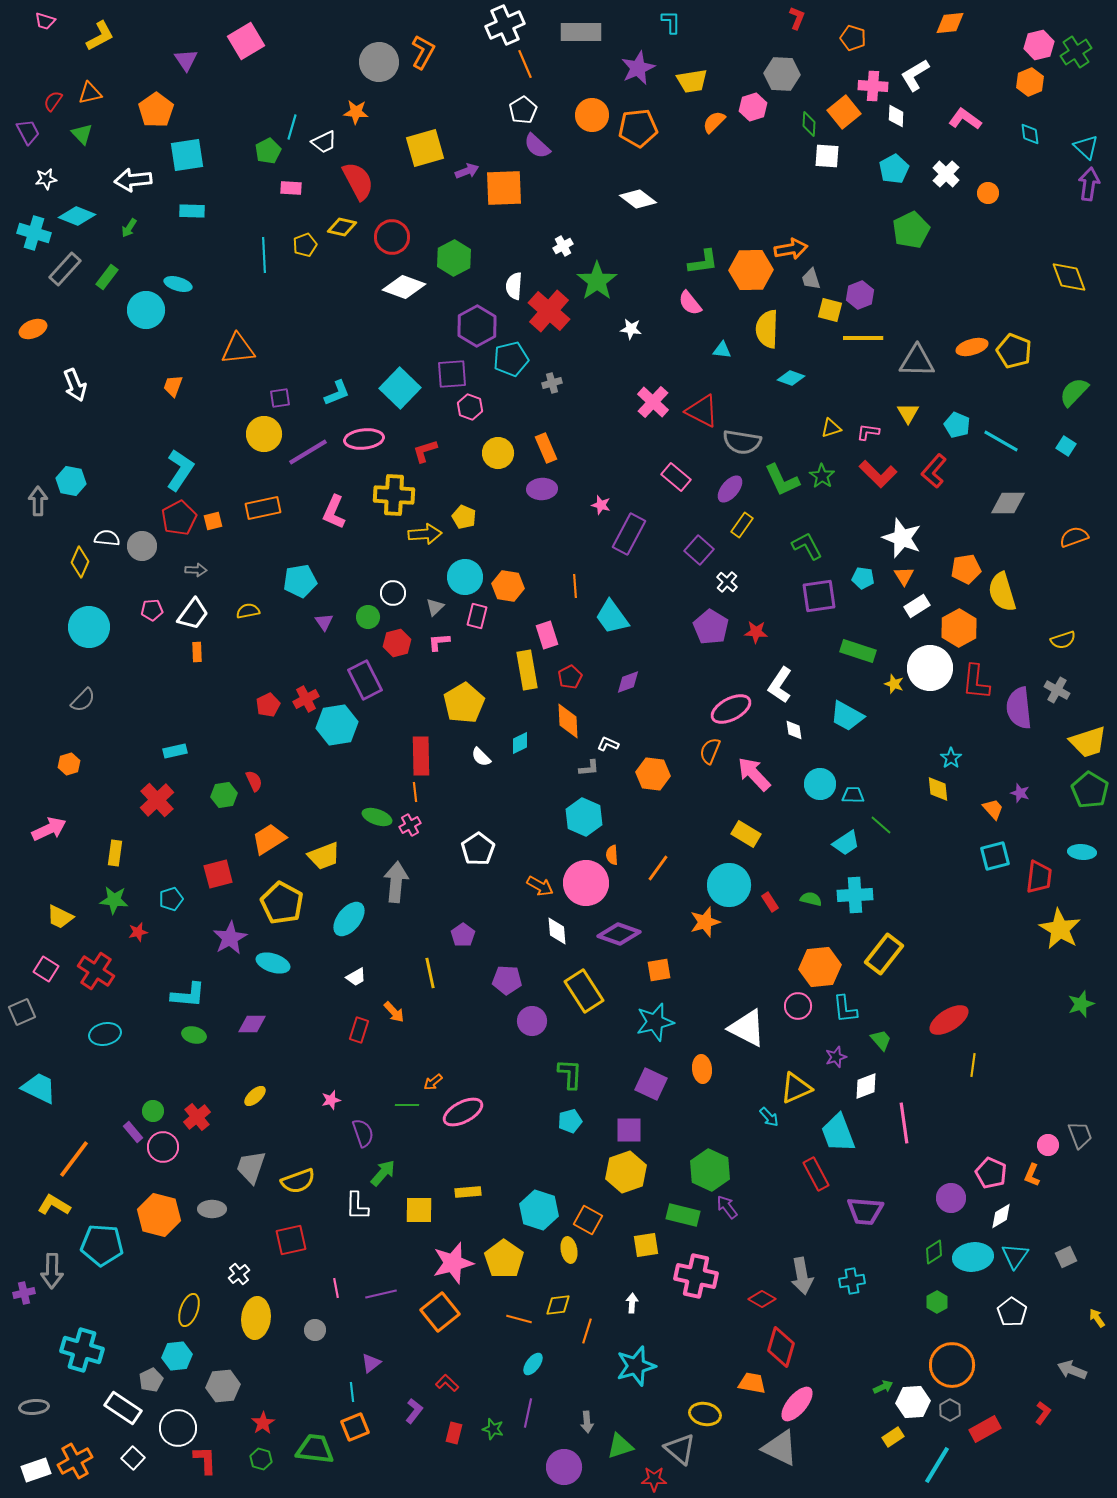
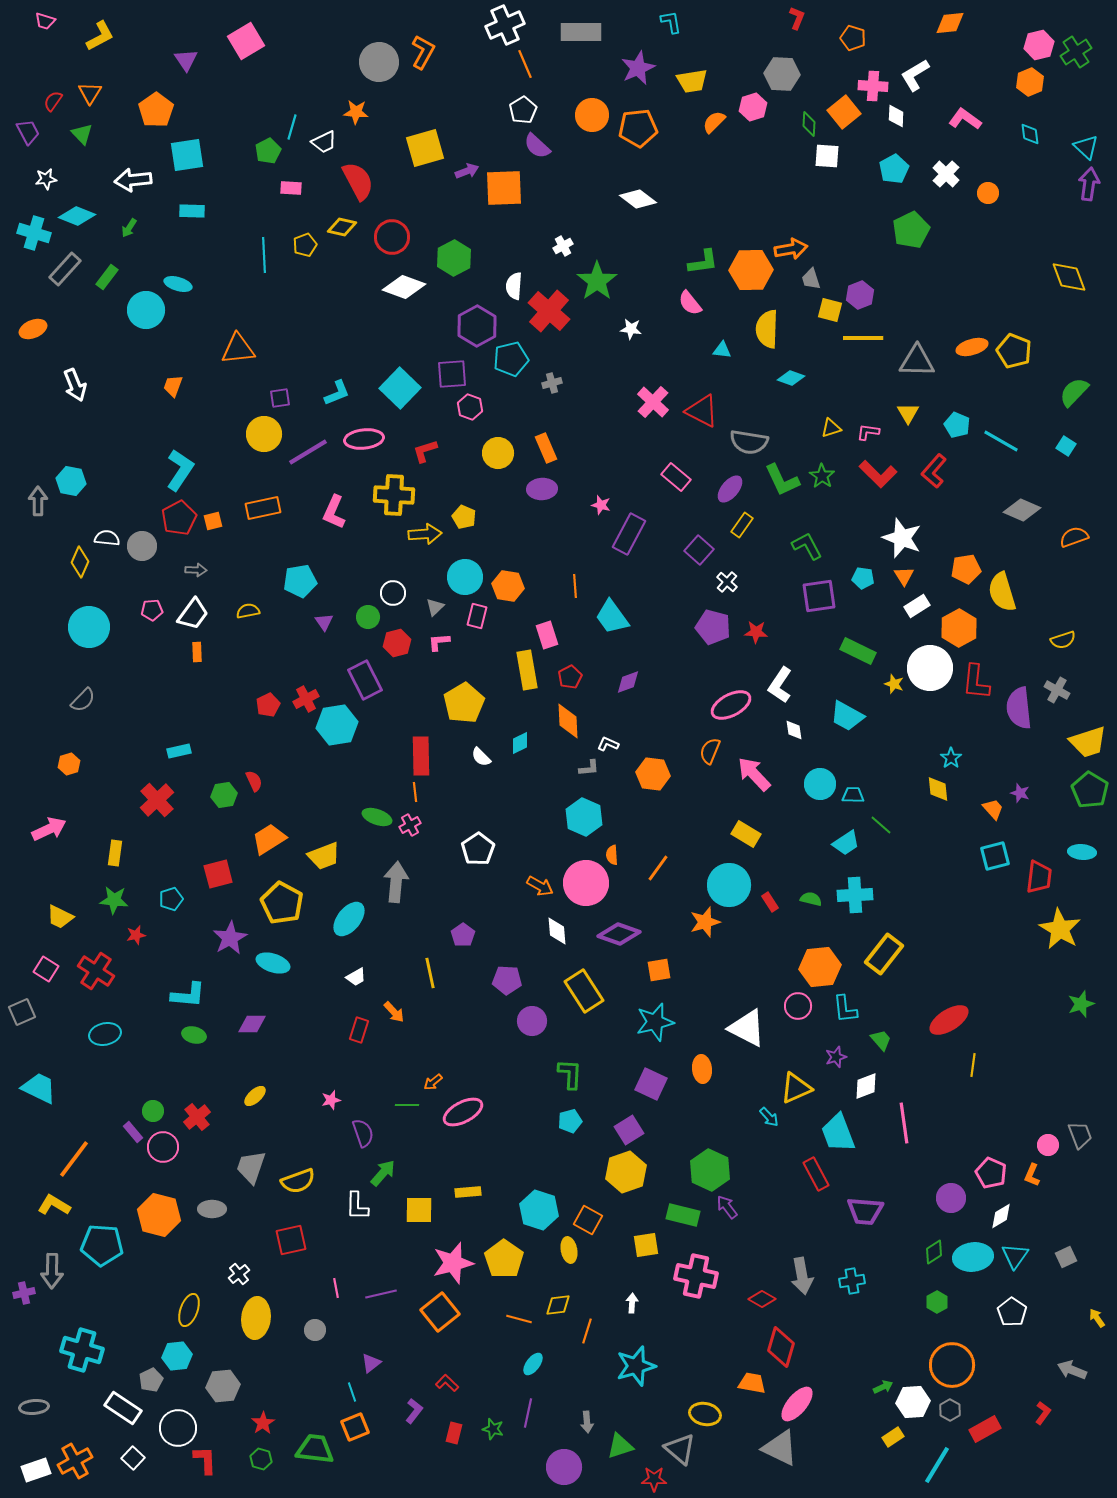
cyan L-shape at (671, 22): rotated 10 degrees counterclockwise
orange triangle at (90, 93): rotated 45 degrees counterclockwise
gray semicircle at (742, 442): moved 7 px right
gray diamond at (1008, 503): moved 14 px right, 7 px down; rotated 24 degrees clockwise
purple pentagon at (711, 627): moved 2 px right; rotated 16 degrees counterclockwise
green rectangle at (858, 651): rotated 8 degrees clockwise
pink ellipse at (731, 709): moved 4 px up
cyan rectangle at (175, 751): moved 4 px right
red star at (138, 932): moved 2 px left, 3 px down
purple square at (629, 1130): rotated 32 degrees counterclockwise
cyan line at (352, 1392): rotated 12 degrees counterclockwise
